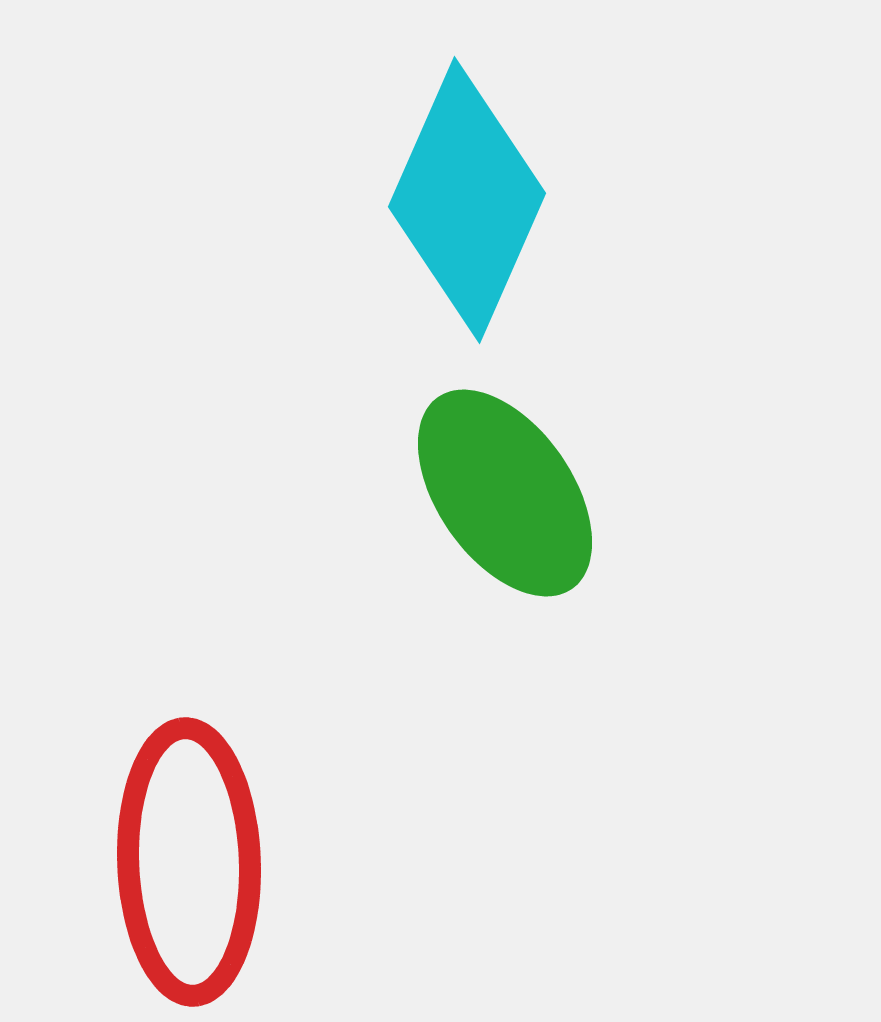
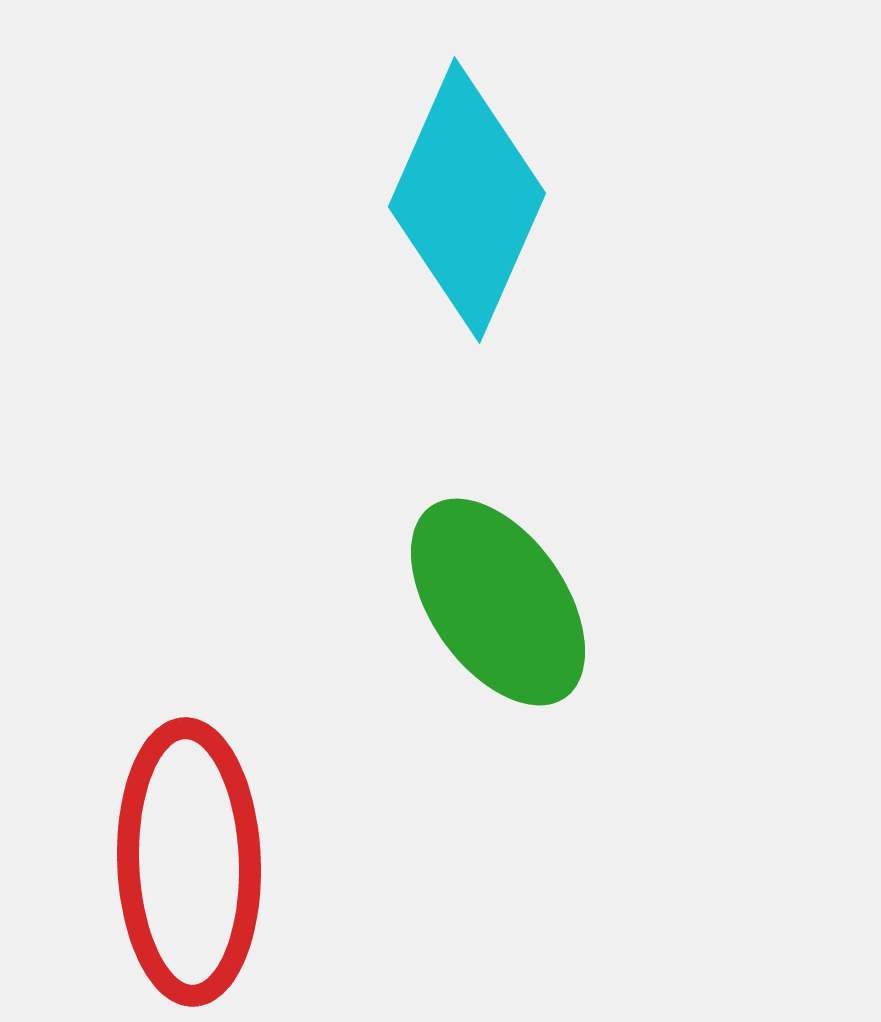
green ellipse: moved 7 px left, 109 px down
